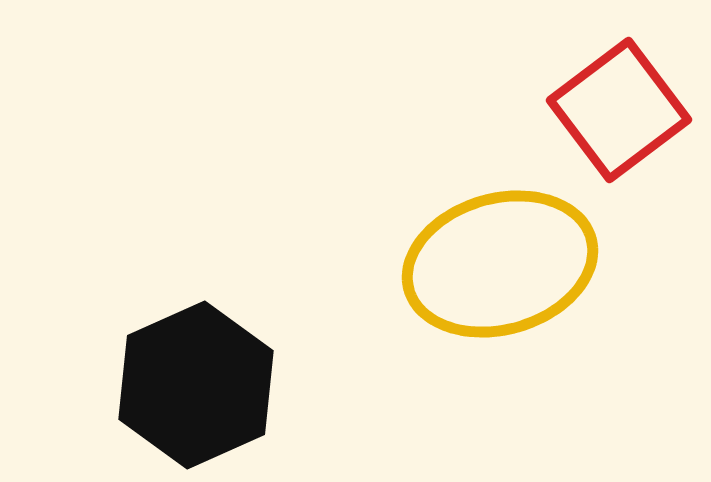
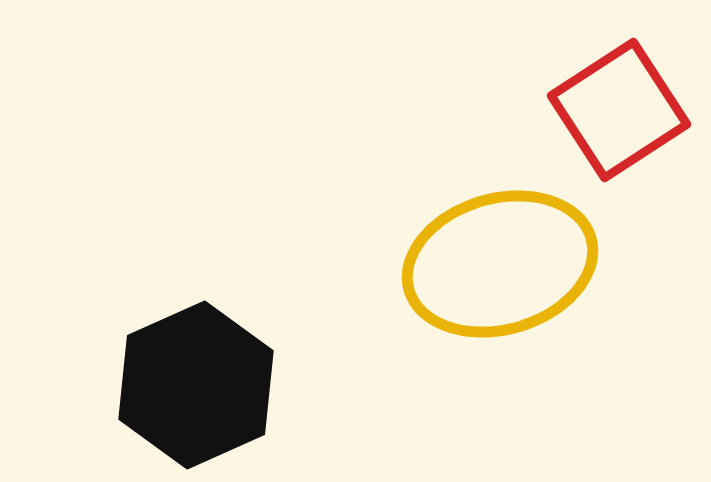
red square: rotated 4 degrees clockwise
